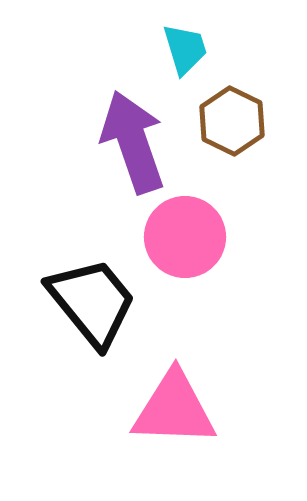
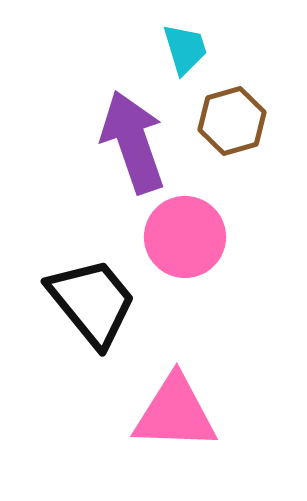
brown hexagon: rotated 18 degrees clockwise
pink triangle: moved 1 px right, 4 px down
